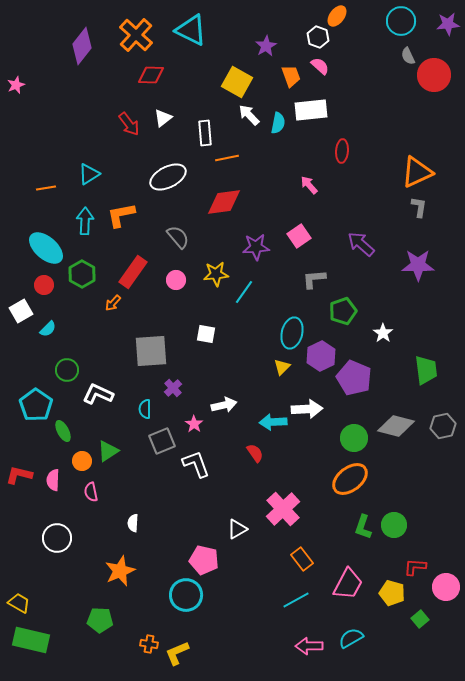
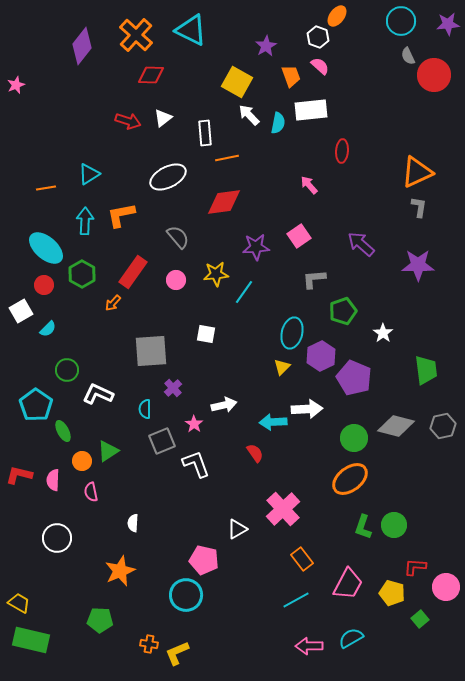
red arrow at (129, 124): moved 1 px left, 3 px up; rotated 35 degrees counterclockwise
